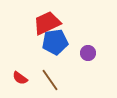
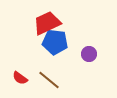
blue pentagon: rotated 15 degrees clockwise
purple circle: moved 1 px right, 1 px down
brown line: moved 1 px left; rotated 15 degrees counterclockwise
